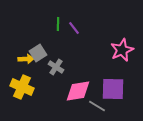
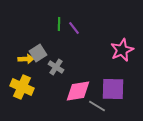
green line: moved 1 px right
